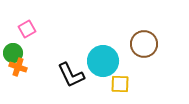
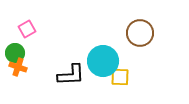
brown circle: moved 4 px left, 11 px up
green circle: moved 2 px right
black L-shape: rotated 68 degrees counterclockwise
yellow square: moved 7 px up
